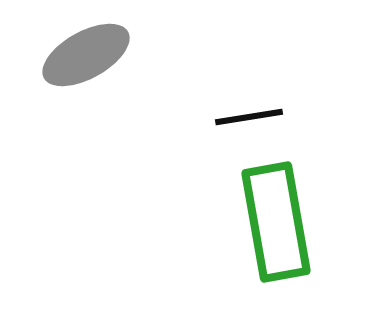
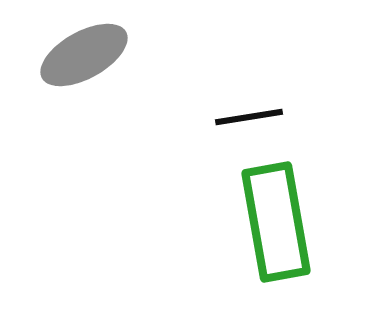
gray ellipse: moved 2 px left
